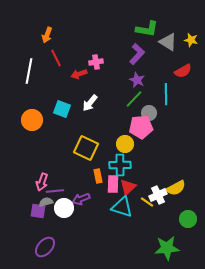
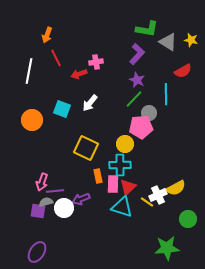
purple ellipse: moved 8 px left, 5 px down; rotated 10 degrees counterclockwise
